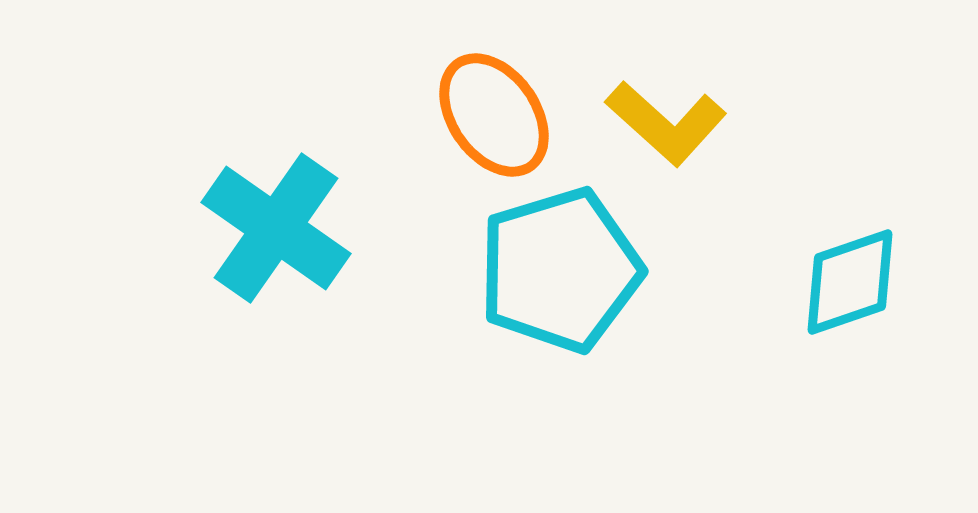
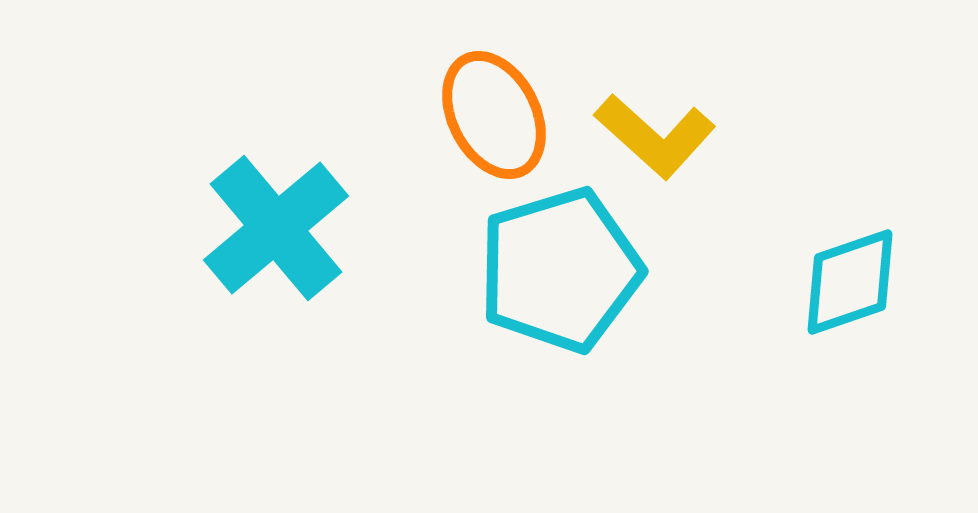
orange ellipse: rotated 8 degrees clockwise
yellow L-shape: moved 11 px left, 13 px down
cyan cross: rotated 15 degrees clockwise
